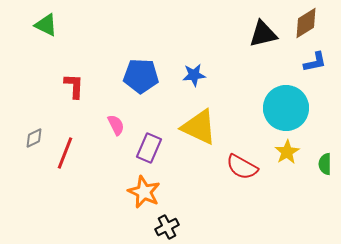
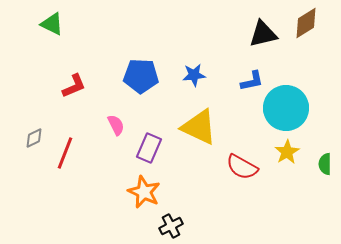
green triangle: moved 6 px right, 1 px up
blue L-shape: moved 63 px left, 19 px down
red L-shape: rotated 64 degrees clockwise
black cross: moved 4 px right, 1 px up
